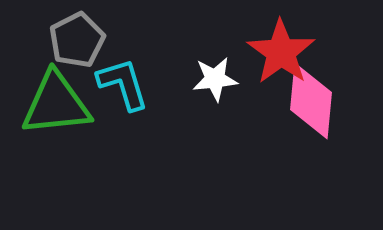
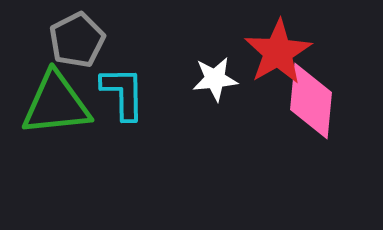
red star: moved 3 px left; rotated 6 degrees clockwise
cyan L-shape: moved 9 px down; rotated 16 degrees clockwise
